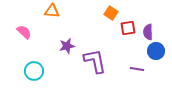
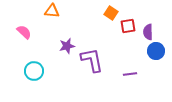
red square: moved 2 px up
purple L-shape: moved 3 px left, 1 px up
purple line: moved 7 px left, 5 px down; rotated 16 degrees counterclockwise
